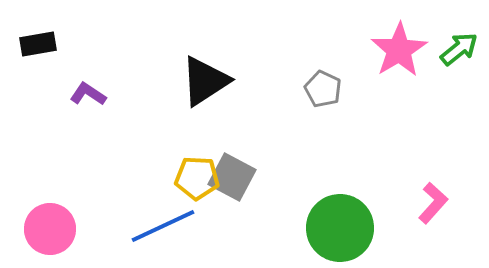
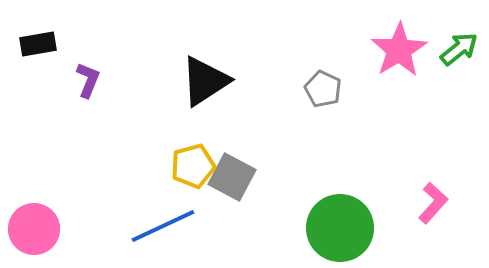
purple L-shape: moved 14 px up; rotated 78 degrees clockwise
yellow pentagon: moved 4 px left, 12 px up; rotated 18 degrees counterclockwise
pink circle: moved 16 px left
